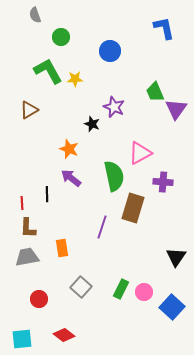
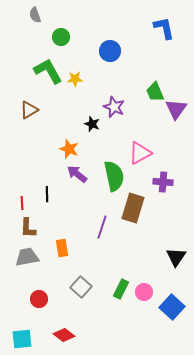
purple arrow: moved 6 px right, 4 px up
